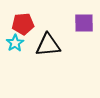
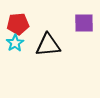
red pentagon: moved 5 px left
